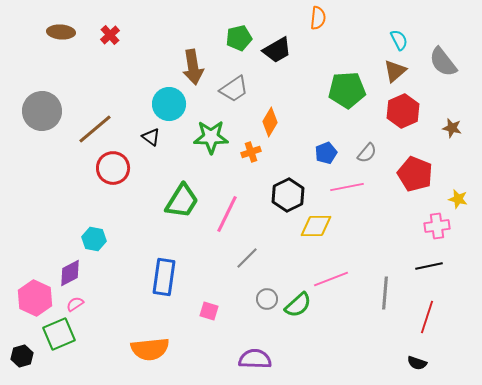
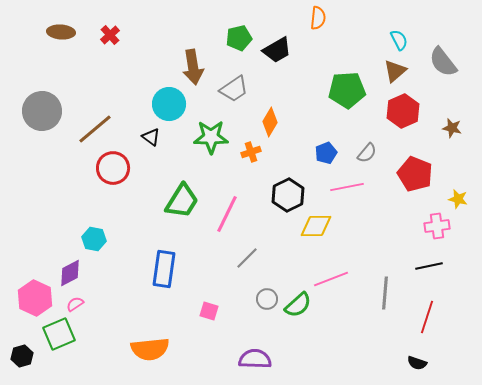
blue rectangle at (164, 277): moved 8 px up
